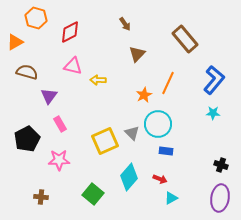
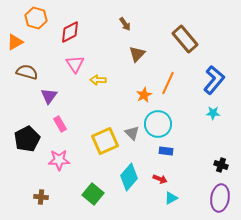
pink triangle: moved 2 px right, 2 px up; rotated 42 degrees clockwise
